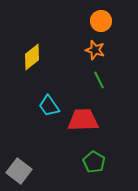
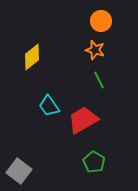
red trapezoid: rotated 28 degrees counterclockwise
